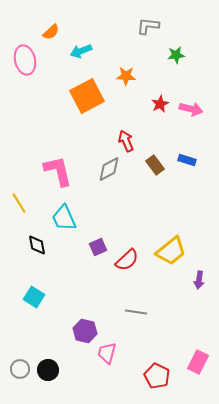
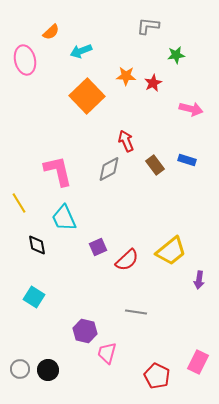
orange square: rotated 16 degrees counterclockwise
red star: moved 7 px left, 21 px up
